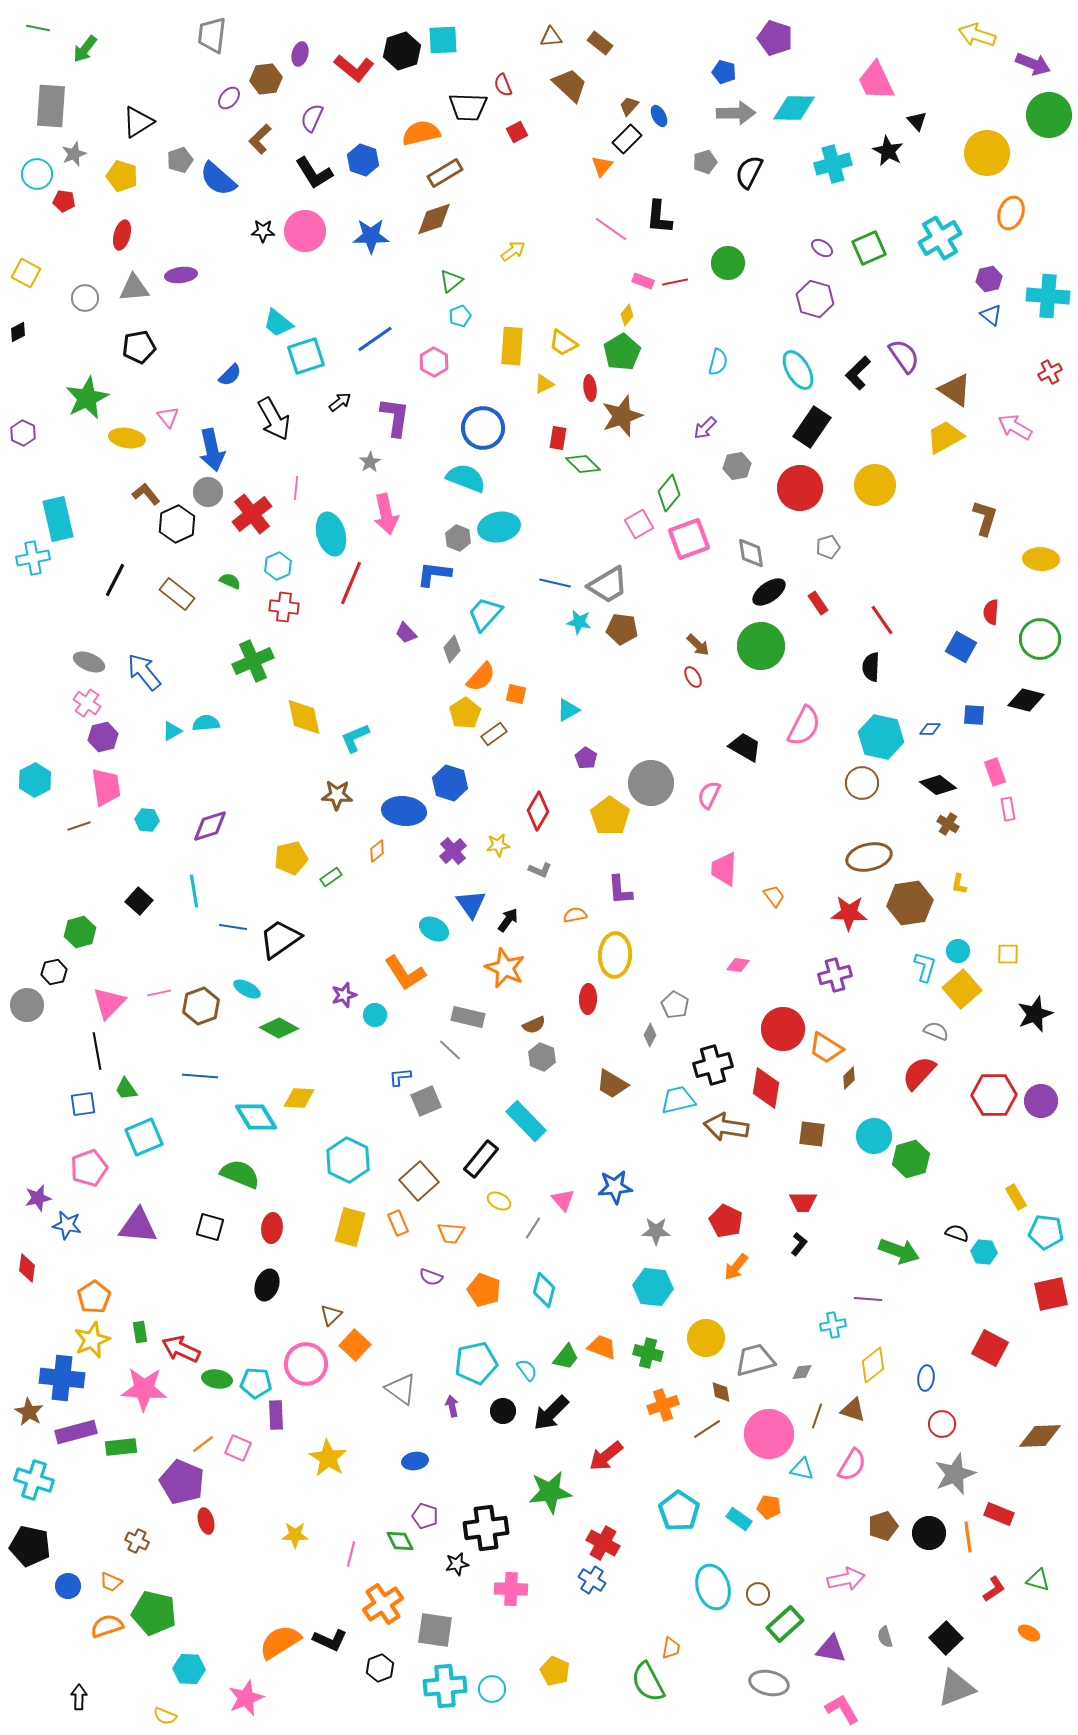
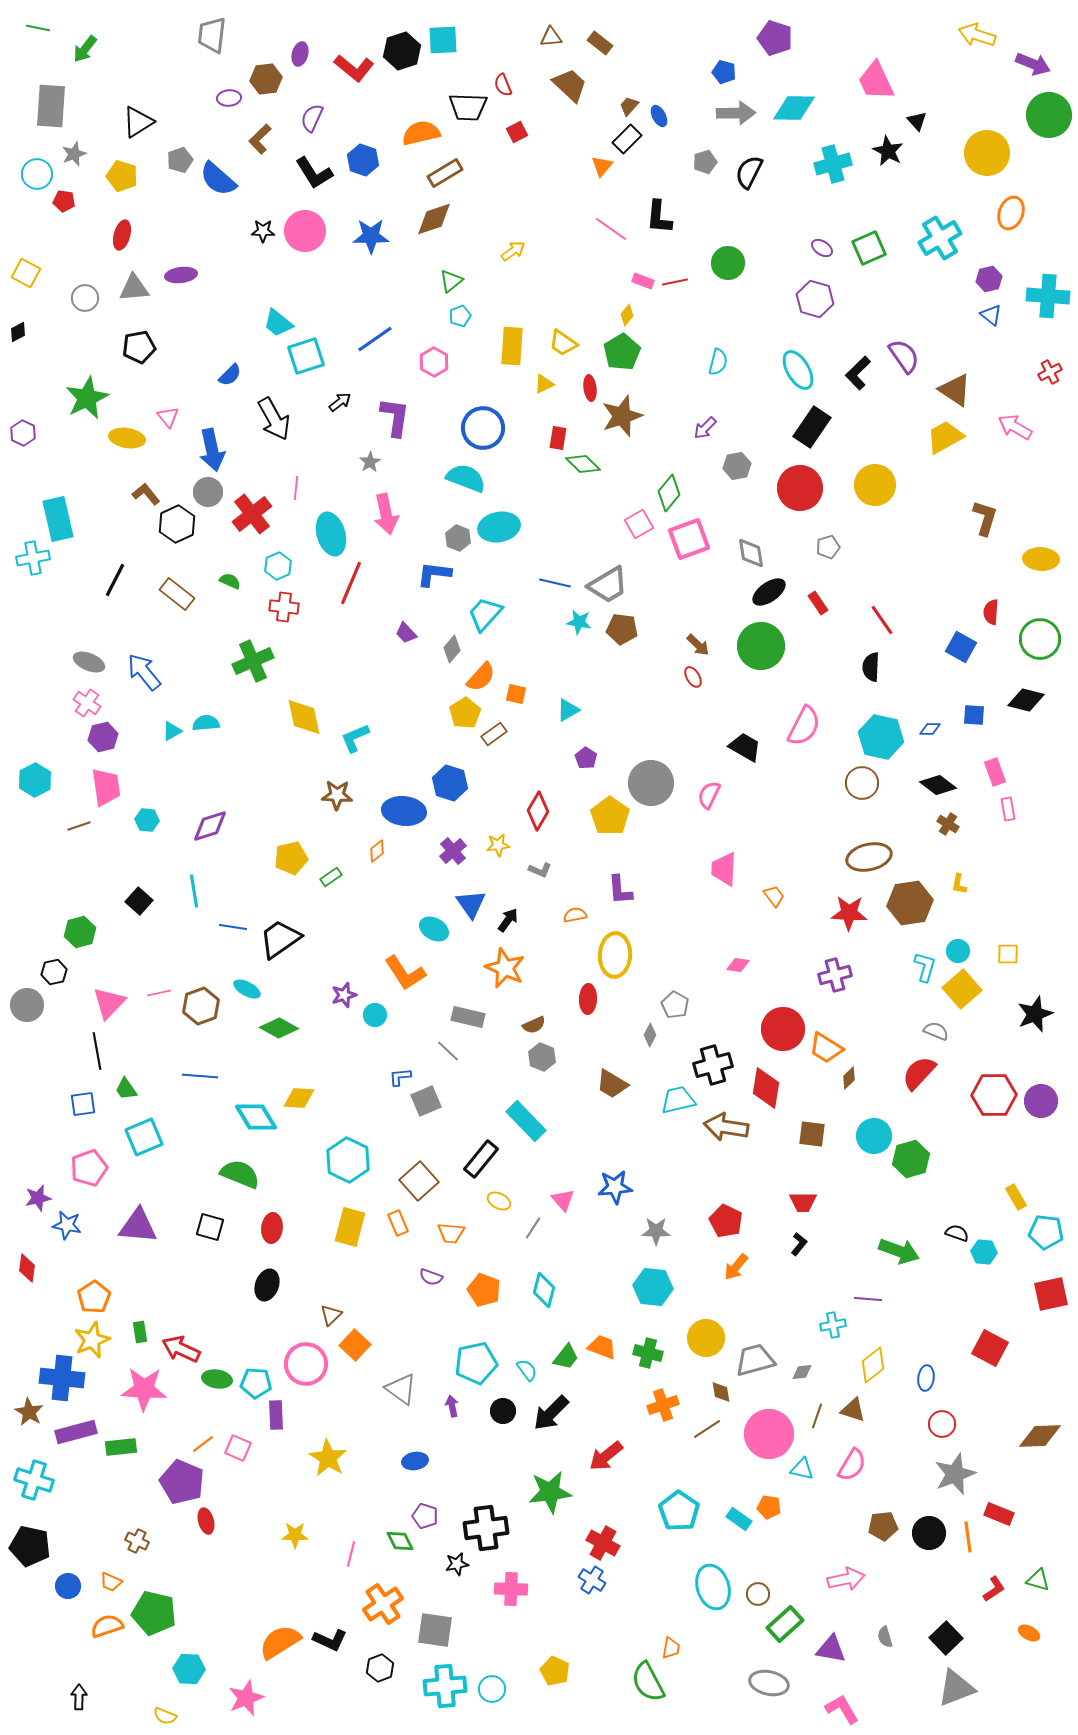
purple ellipse at (229, 98): rotated 45 degrees clockwise
gray line at (450, 1050): moved 2 px left, 1 px down
brown pentagon at (883, 1526): rotated 12 degrees clockwise
